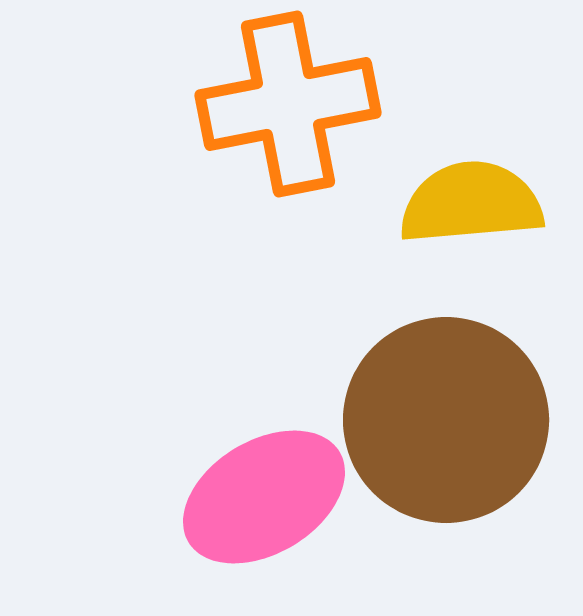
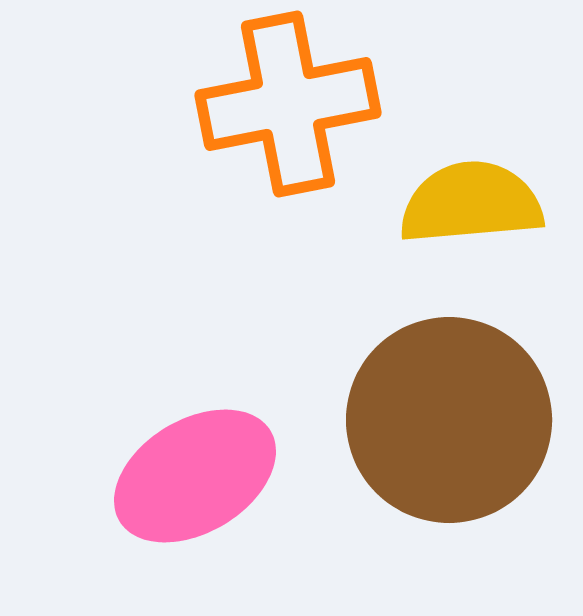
brown circle: moved 3 px right
pink ellipse: moved 69 px left, 21 px up
